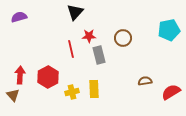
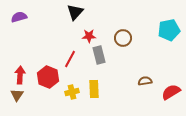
red line: moved 1 px left, 10 px down; rotated 42 degrees clockwise
red hexagon: rotated 10 degrees counterclockwise
brown triangle: moved 4 px right; rotated 16 degrees clockwise
